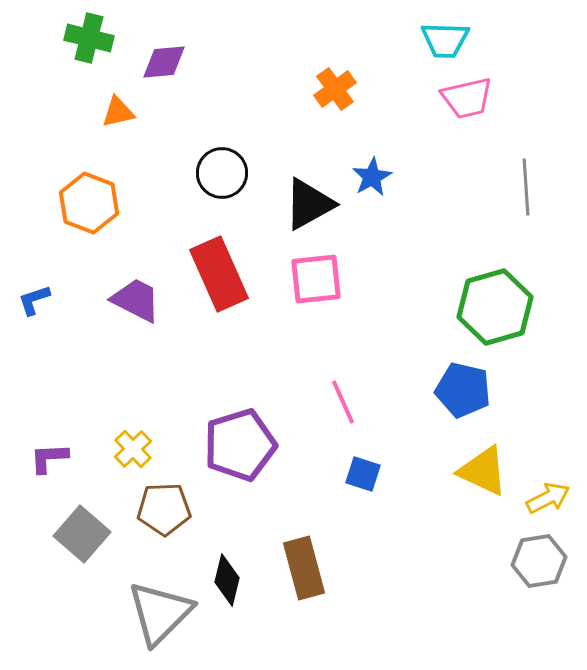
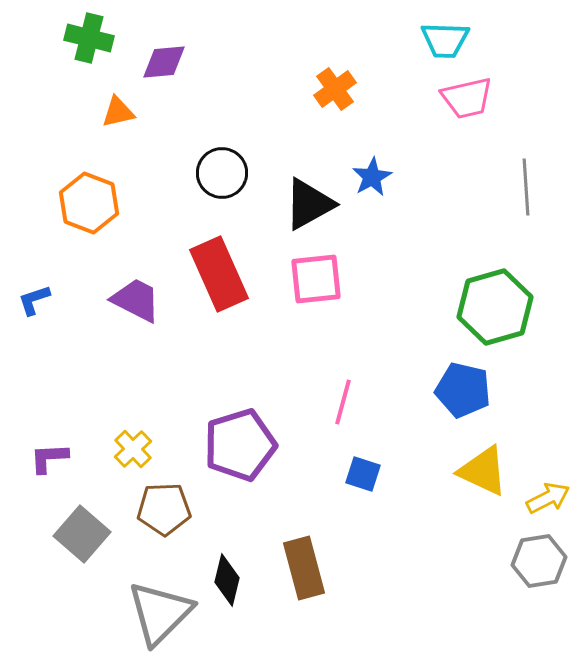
pink line: rotated 39 degrees clockwise
